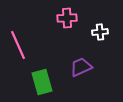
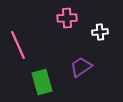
purple trapezoid: rotated 10 degrees counterclockwise
